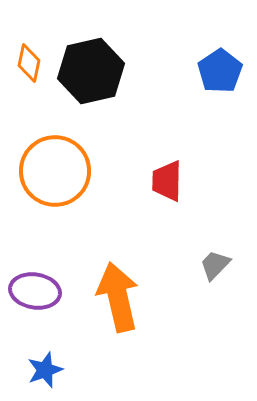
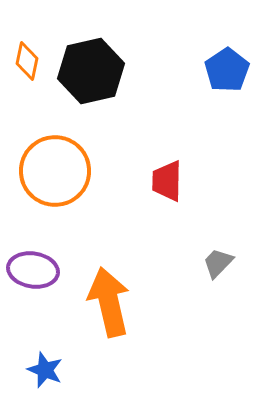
orange diamond: moved 2 px left, 2 px up
blue pentagon: moved 7 px right, 1 px up
gray trapezoid: moved 3 px right, 2 px up
purple ellipse: moved 2 px left, 21 px up
orange arrow: moved 9 px left, 5 px down
blue star: rotated 30 degrees counterclockwise
